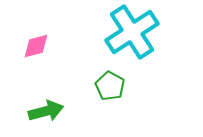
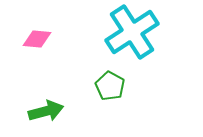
pink diamond: moved 1 px right, 7 px up; rotated 20 degrees clockwise
